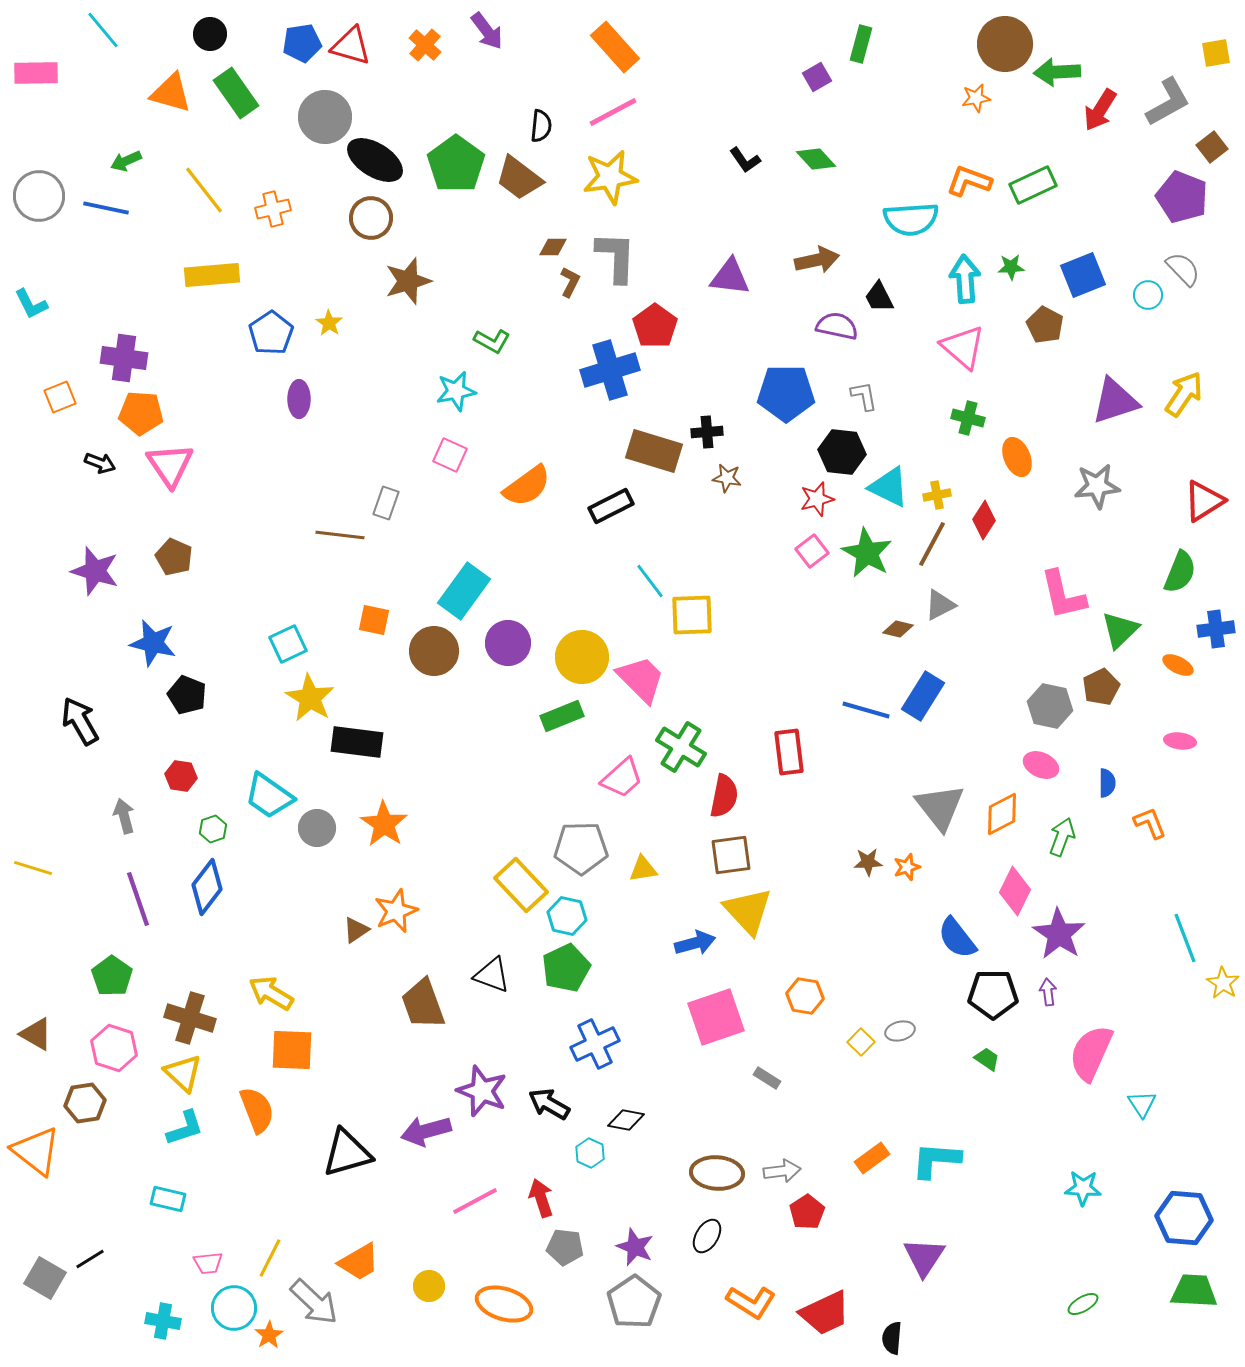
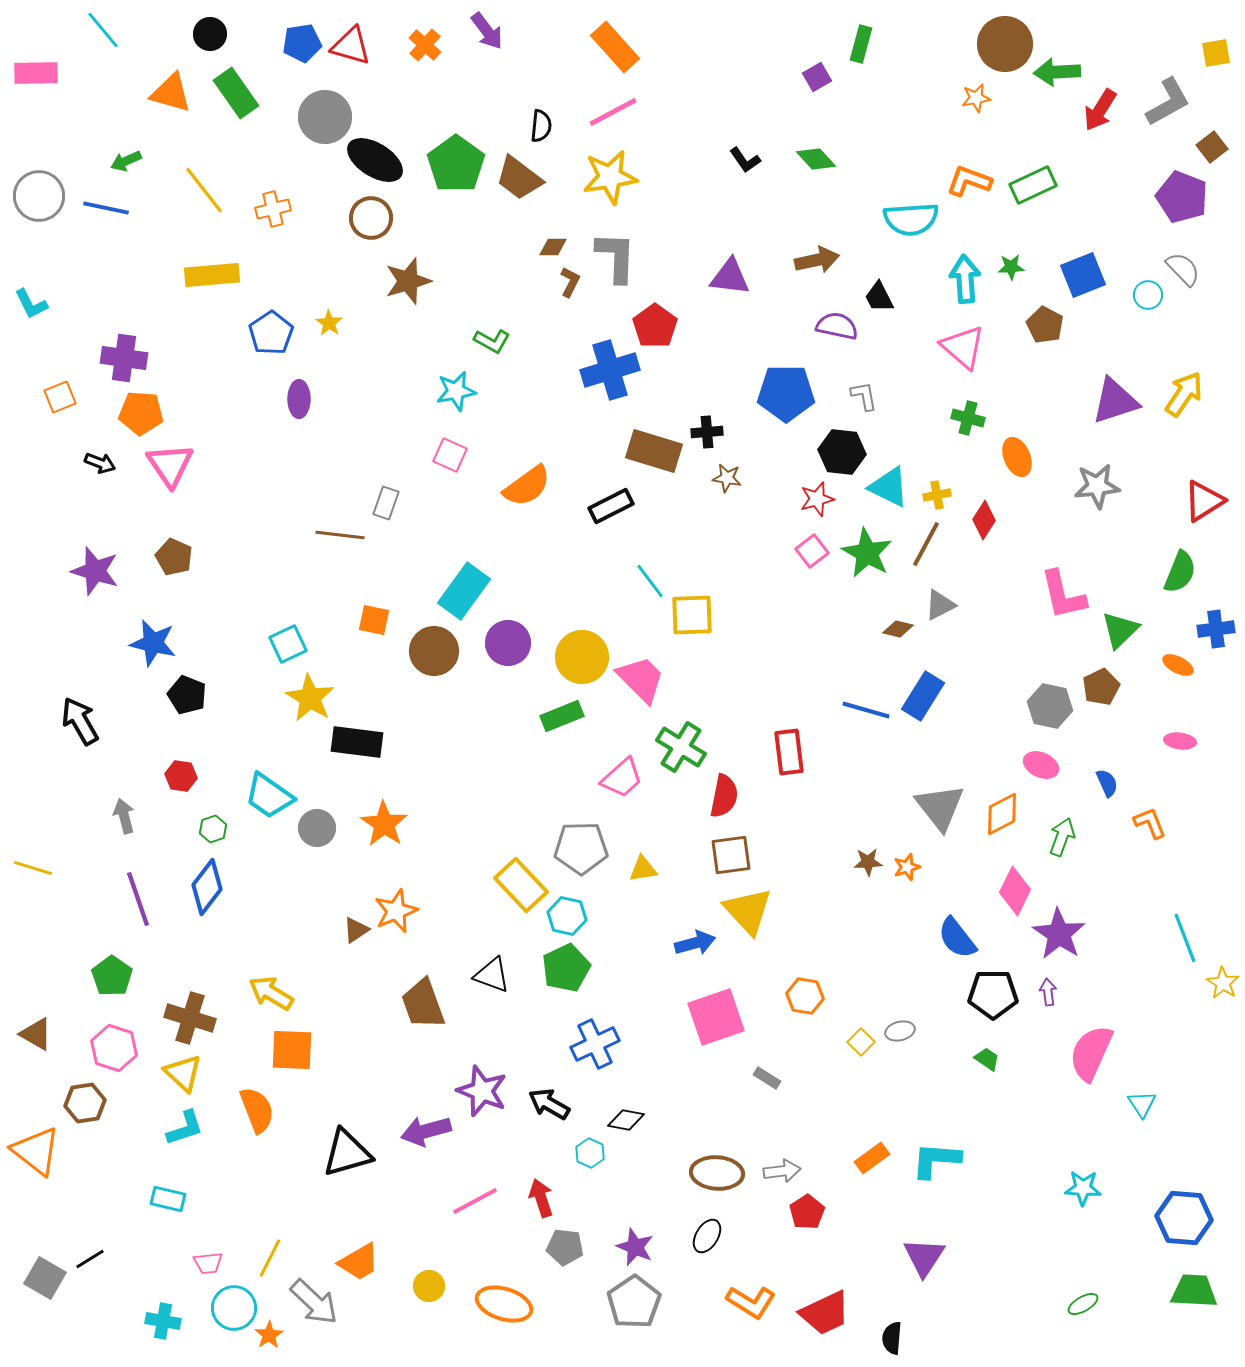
brown line at (932, 544): moved 6 px left
blue semicircle at (1107, 783): rotated 24 degrees counterclockwise
